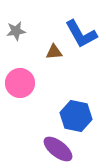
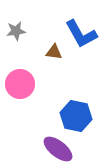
brown triangle: rotated 12 degrees clockwise
pink circle: moved 1 px down
